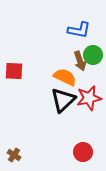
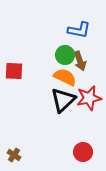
green circle: moved 28 px left
